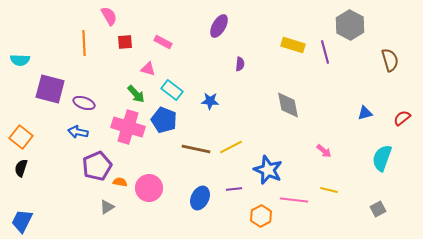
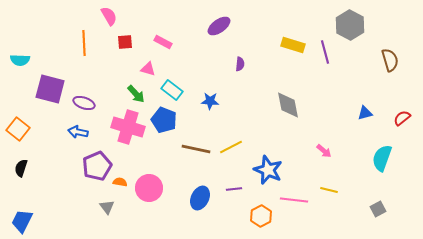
purple ellipse at (219, 26): rotated 25 degrees clockwise
orange square at (21, 137): moved 3 px left, 8 px up
gray triangle at (107, 207): rotated 35 degrees counterclockwise
